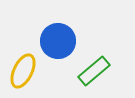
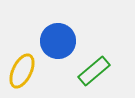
yellow ellipse: moved 1 px left
